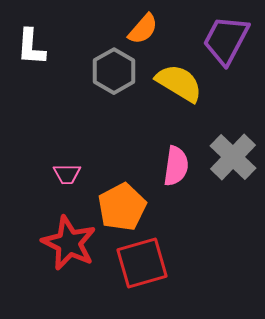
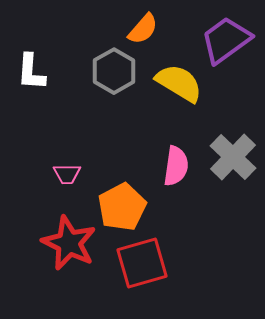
purple trapezoid: rotated 26 degrees clockwise
white L-shape: moved 25 px down
